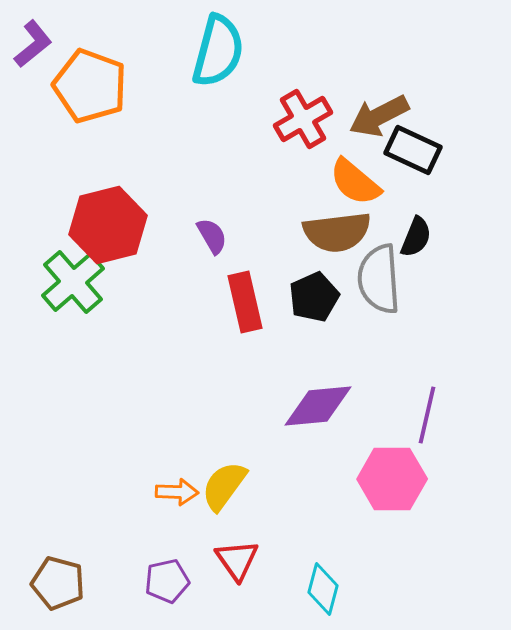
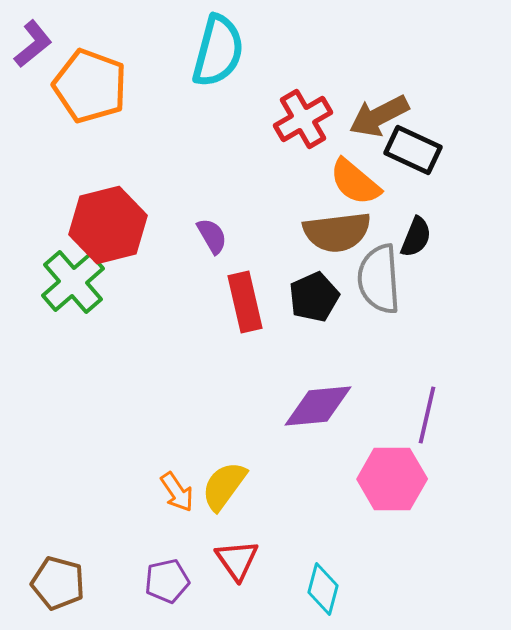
orange arrow: rotated 54 degrees clockwise
